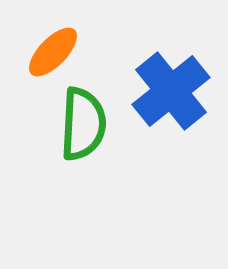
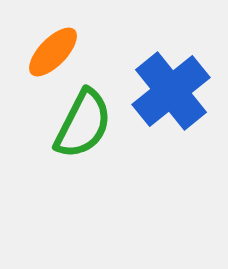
green semicircle: rotated 24 degrees clockwise
